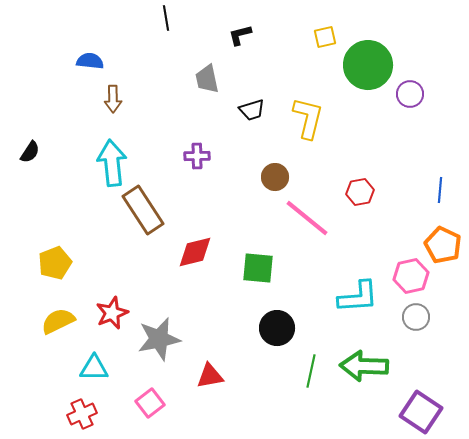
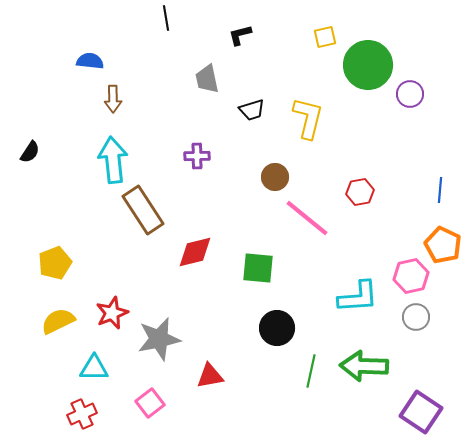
cyan arrow: moved 1 px right, 3 px up
